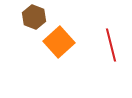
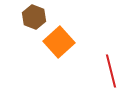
red line: moved 26 px down
